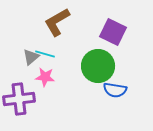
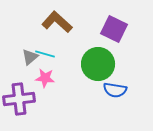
brown L-shape: rotated 72 degrees clockwise
purple square: moved 1 px right, 3 px up
gray triangle: moved 1 px left
green circle: moved 2 px up
pink star: moved 1 px down
